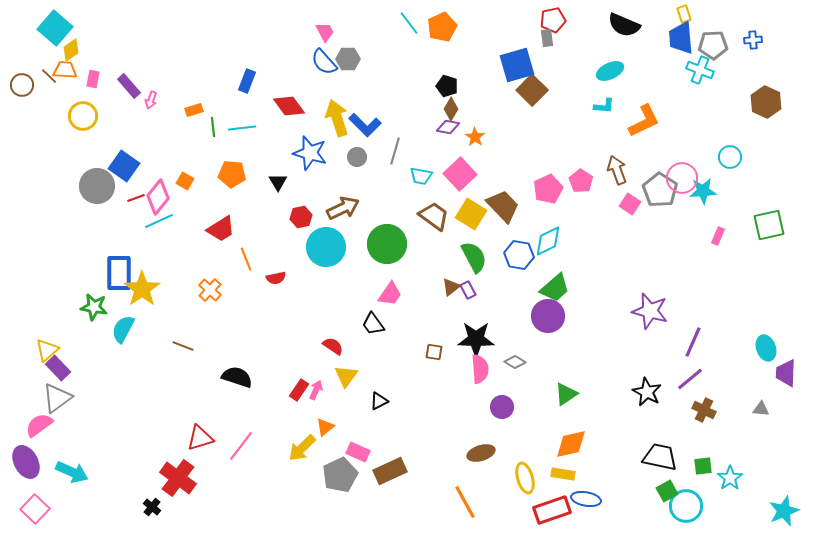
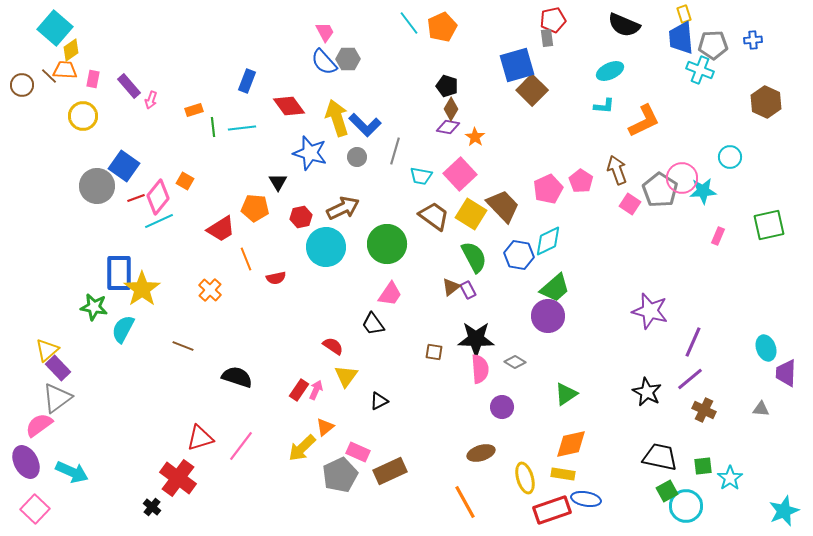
orange pentagon at (232, 174): moved 23 px right, 34 px down
